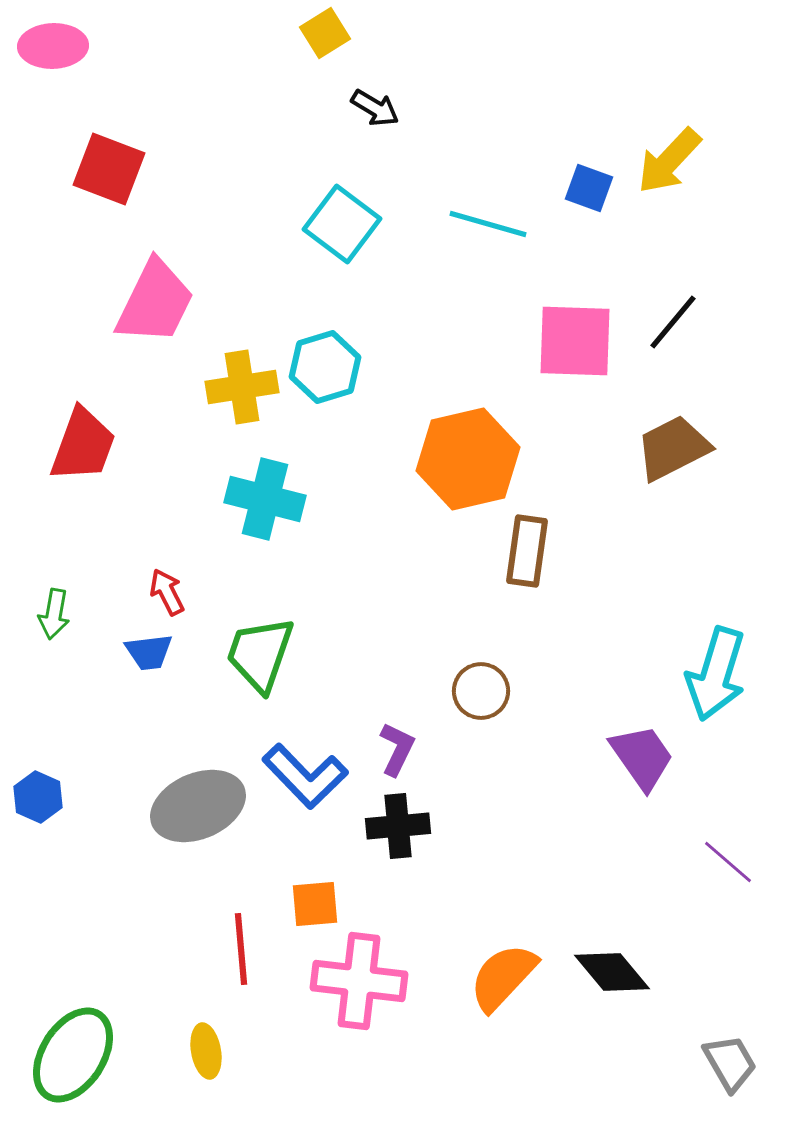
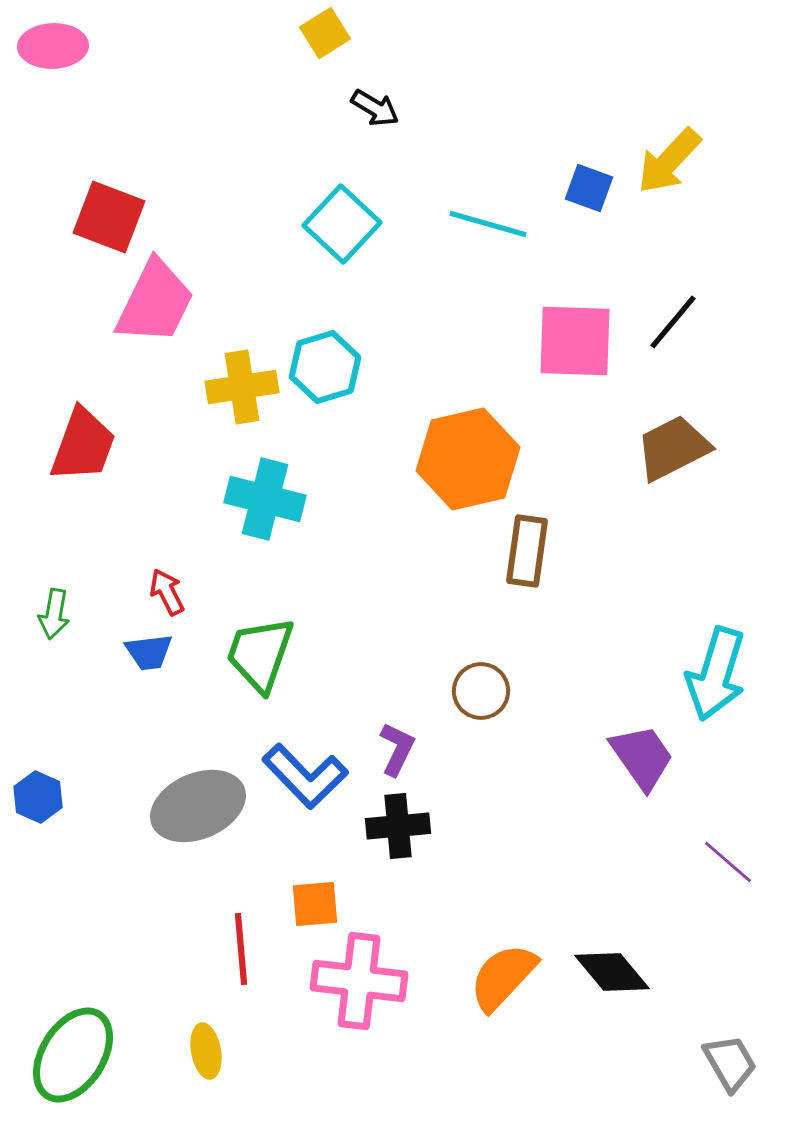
red square: moved 48 px down
cyan square: rotated 6 degrees clockwise
